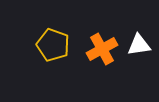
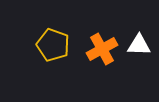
white triangle: rotated 10 degrees clockwise
